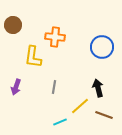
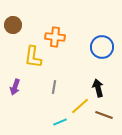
purple arrow: moved 1 px left
